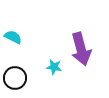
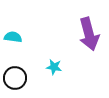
cyan semicircle: rotated 18 degrees counterclockwise
purple arrow: moved 8 px right, 15 px up
